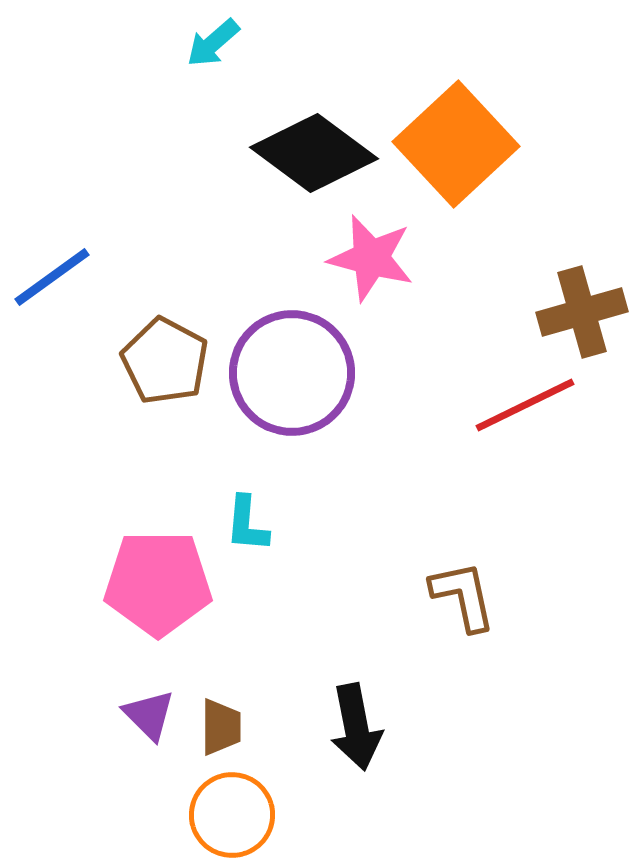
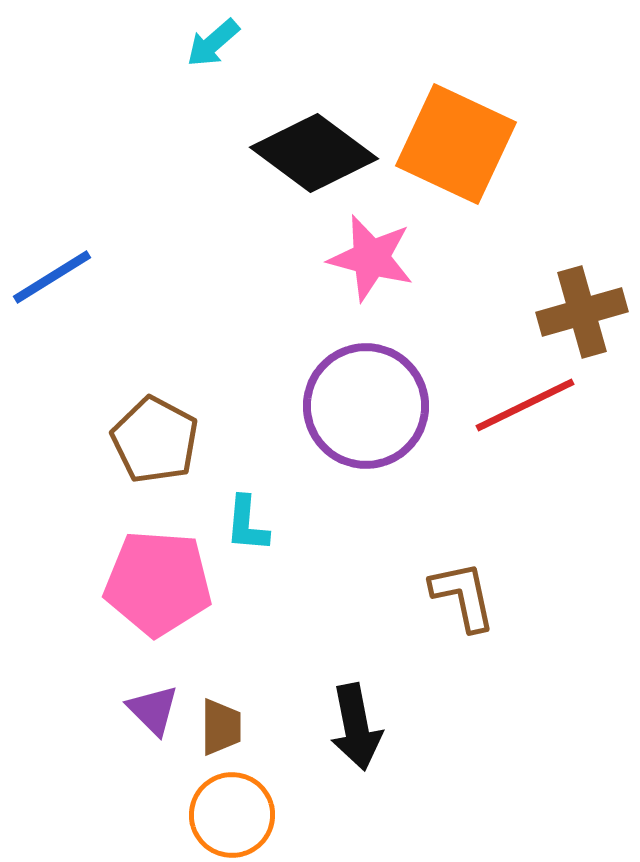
orange square: rotated 22 degrees counterclockwise
blue line: rotated 4 degrees clockwise
brown pentagon: moved 10 px left, 79 px down
purple circle: moved 74 px right, 33 px down
pink pentagon: rotated 4 degrees clockwise
purple triangle: moved 4 px right, 5 px up
